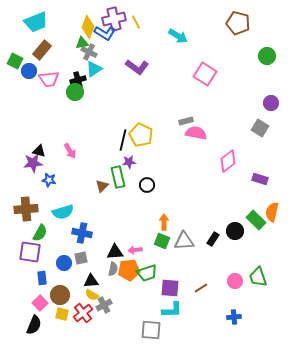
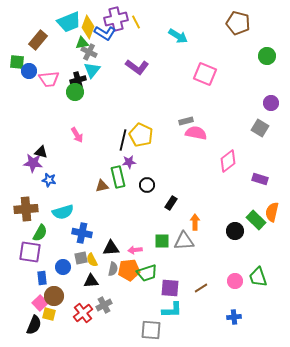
purple cross at (114, 19): moved 2 px right
cyan trapezoid at (36, 22): moved 33 px right
brown rectangle at (42, 50): moved 4 px left, 10 px up
green square at (15, 61): moved 2 px right, 1 px down; rotated 21 degrees counterclockwise
cyan triangle at (94, 69): moved 2 px left, 1 px down; rotated 18 degrees counterclockwise
pink square at (205, 74): rotated 10 degrees counterclockwise
black triangle at (39, 151): moved 2 px right, 1 px down
pink arrow at (70, 151): moved 7 px right, 16 px up
purple star at (33, 163): rotated 12 degrees clockwise
brown triangle at (102, 186): rotated 32 degrees clockwise
orange arrow at (164, 222): moved 31 px right
black rectangle at (213, 239): moved 42 px left, 36 px up
green square at (162, 241): rotated 21 degrees counterclockwise
black triangle at (115, 252): moved 4 px left, 4 px up
blue circle at (64, 263): moved 1 px left, 4 px down
brown circle at (60, 295): moved 6 px left, 1 px down
yellow semicircle at (92, 295): moved 35 px up; rotated 32 degrees clockwise
yellow square at (62, 314): moved 13 px left
